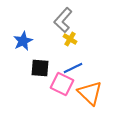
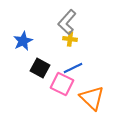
gray L-shape: moved 4 px right, 2 px down
yellow cross: rotated 24 degrees counterclockwise
black square: rotated 24 degrees clockwise
orange triangle: moved 2 px right, 5 px down
